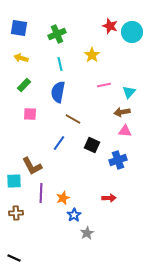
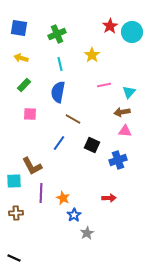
red star: rotated 21 degrees clockwise
orange star: rotated 24 degrees counterclockwise
